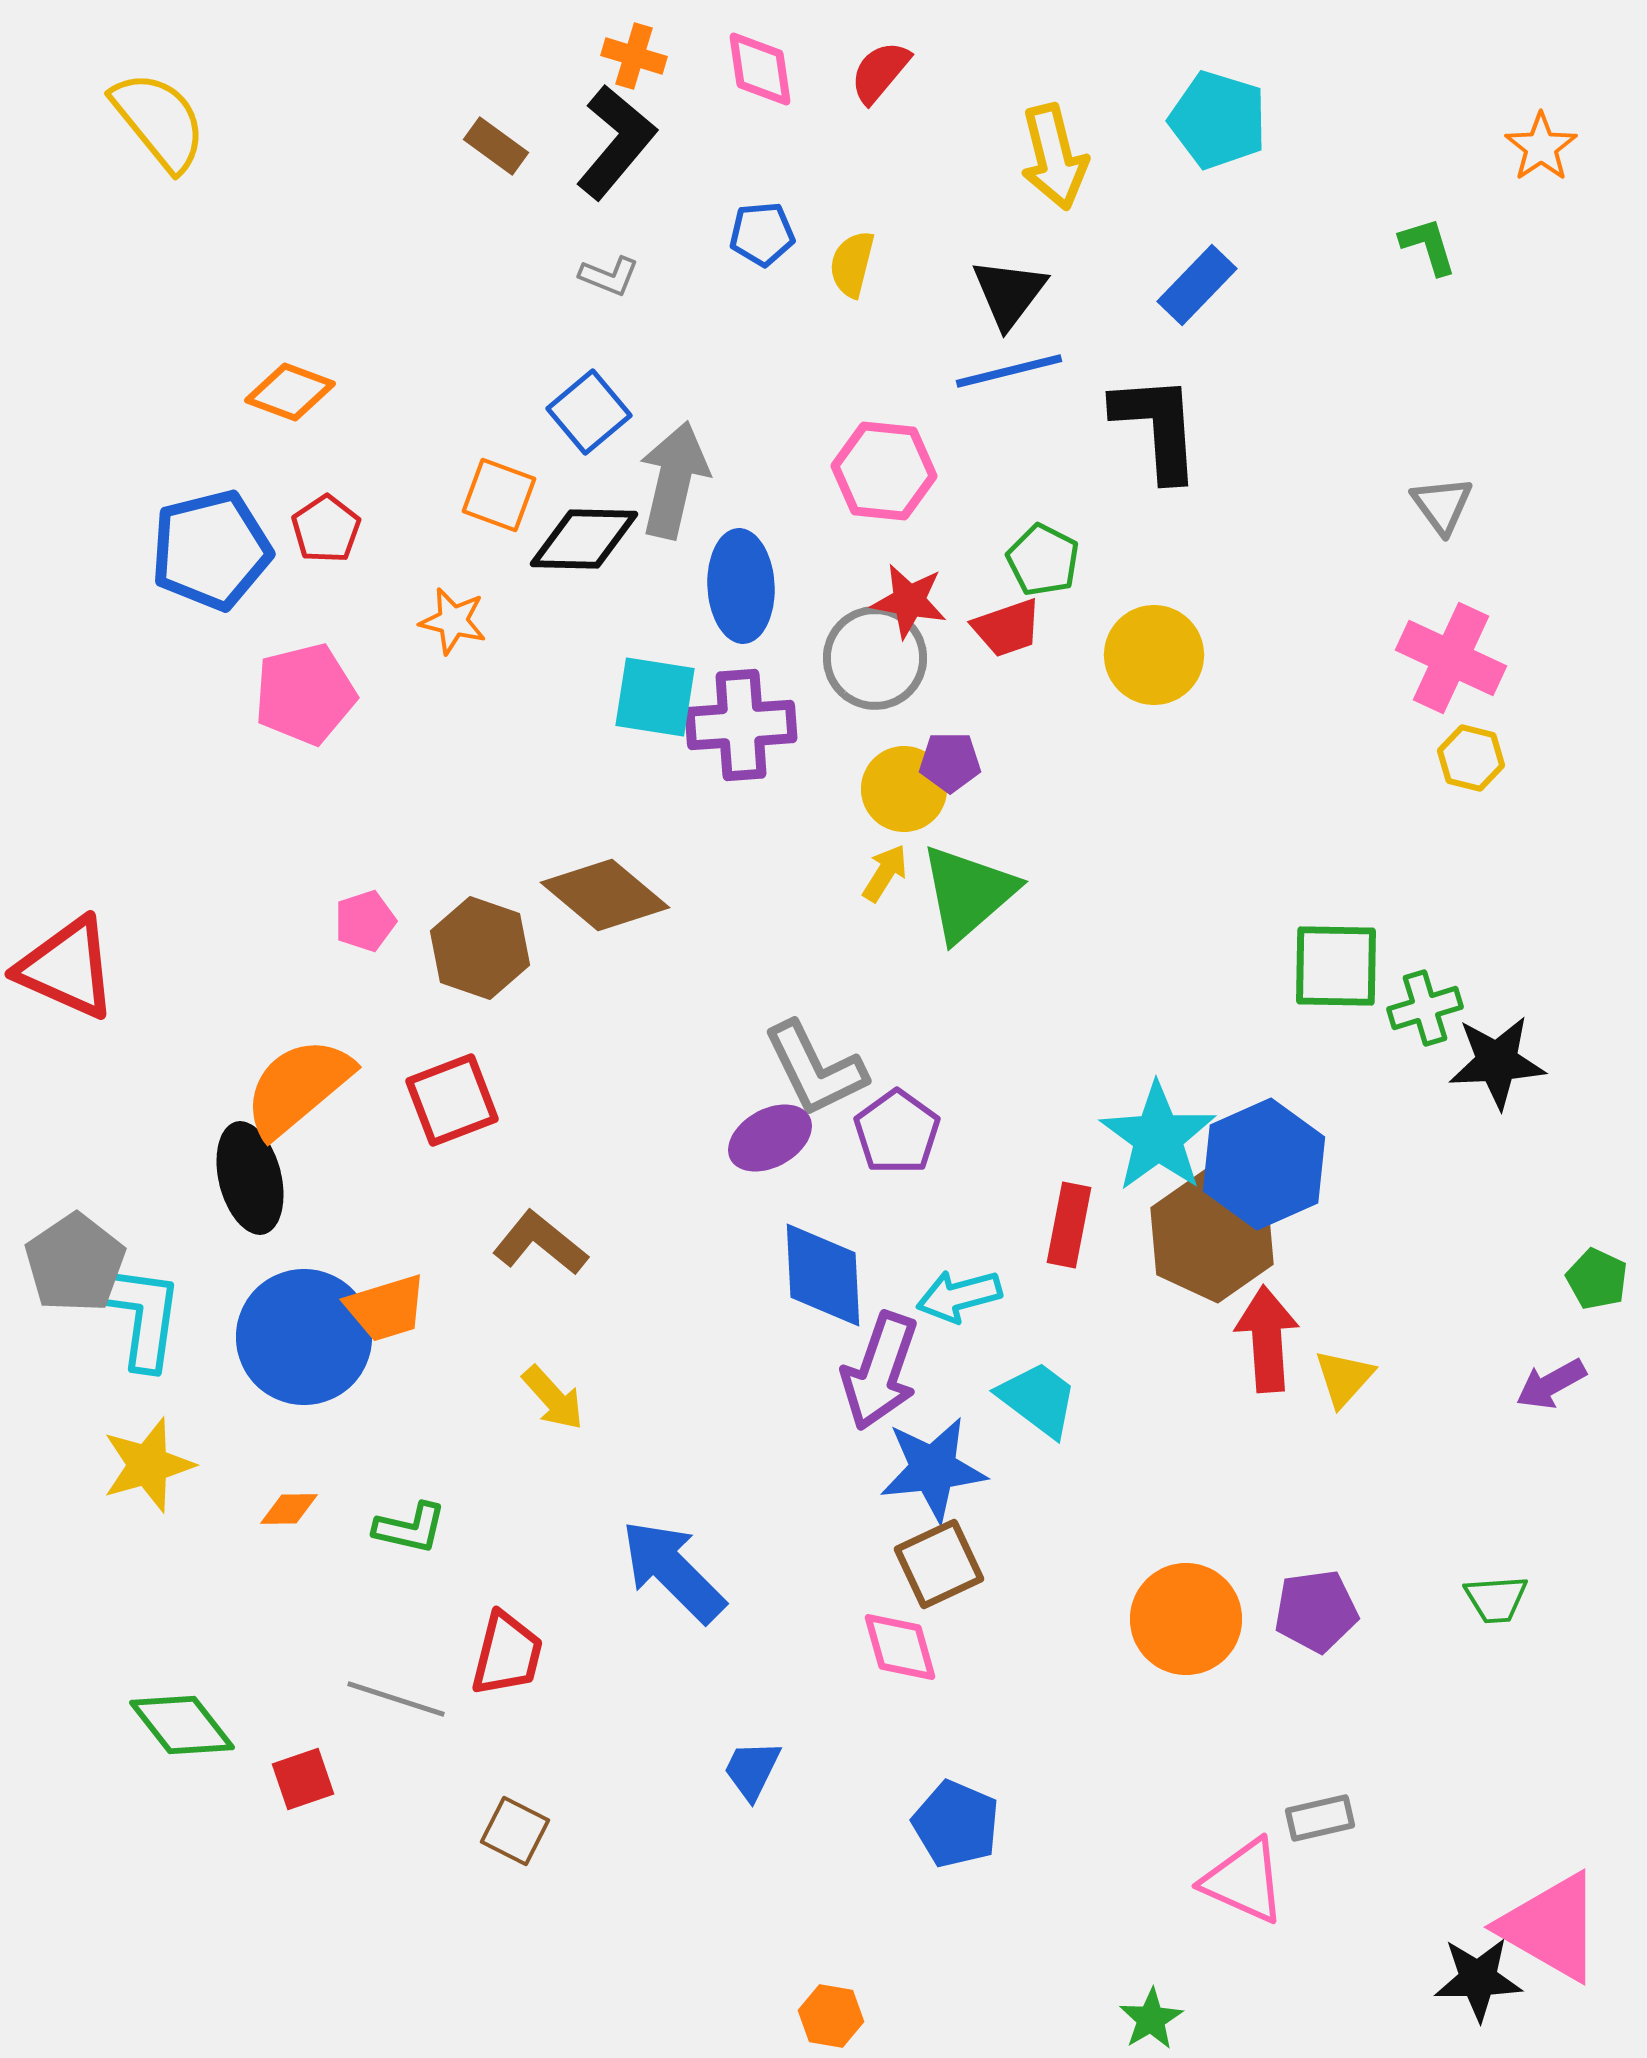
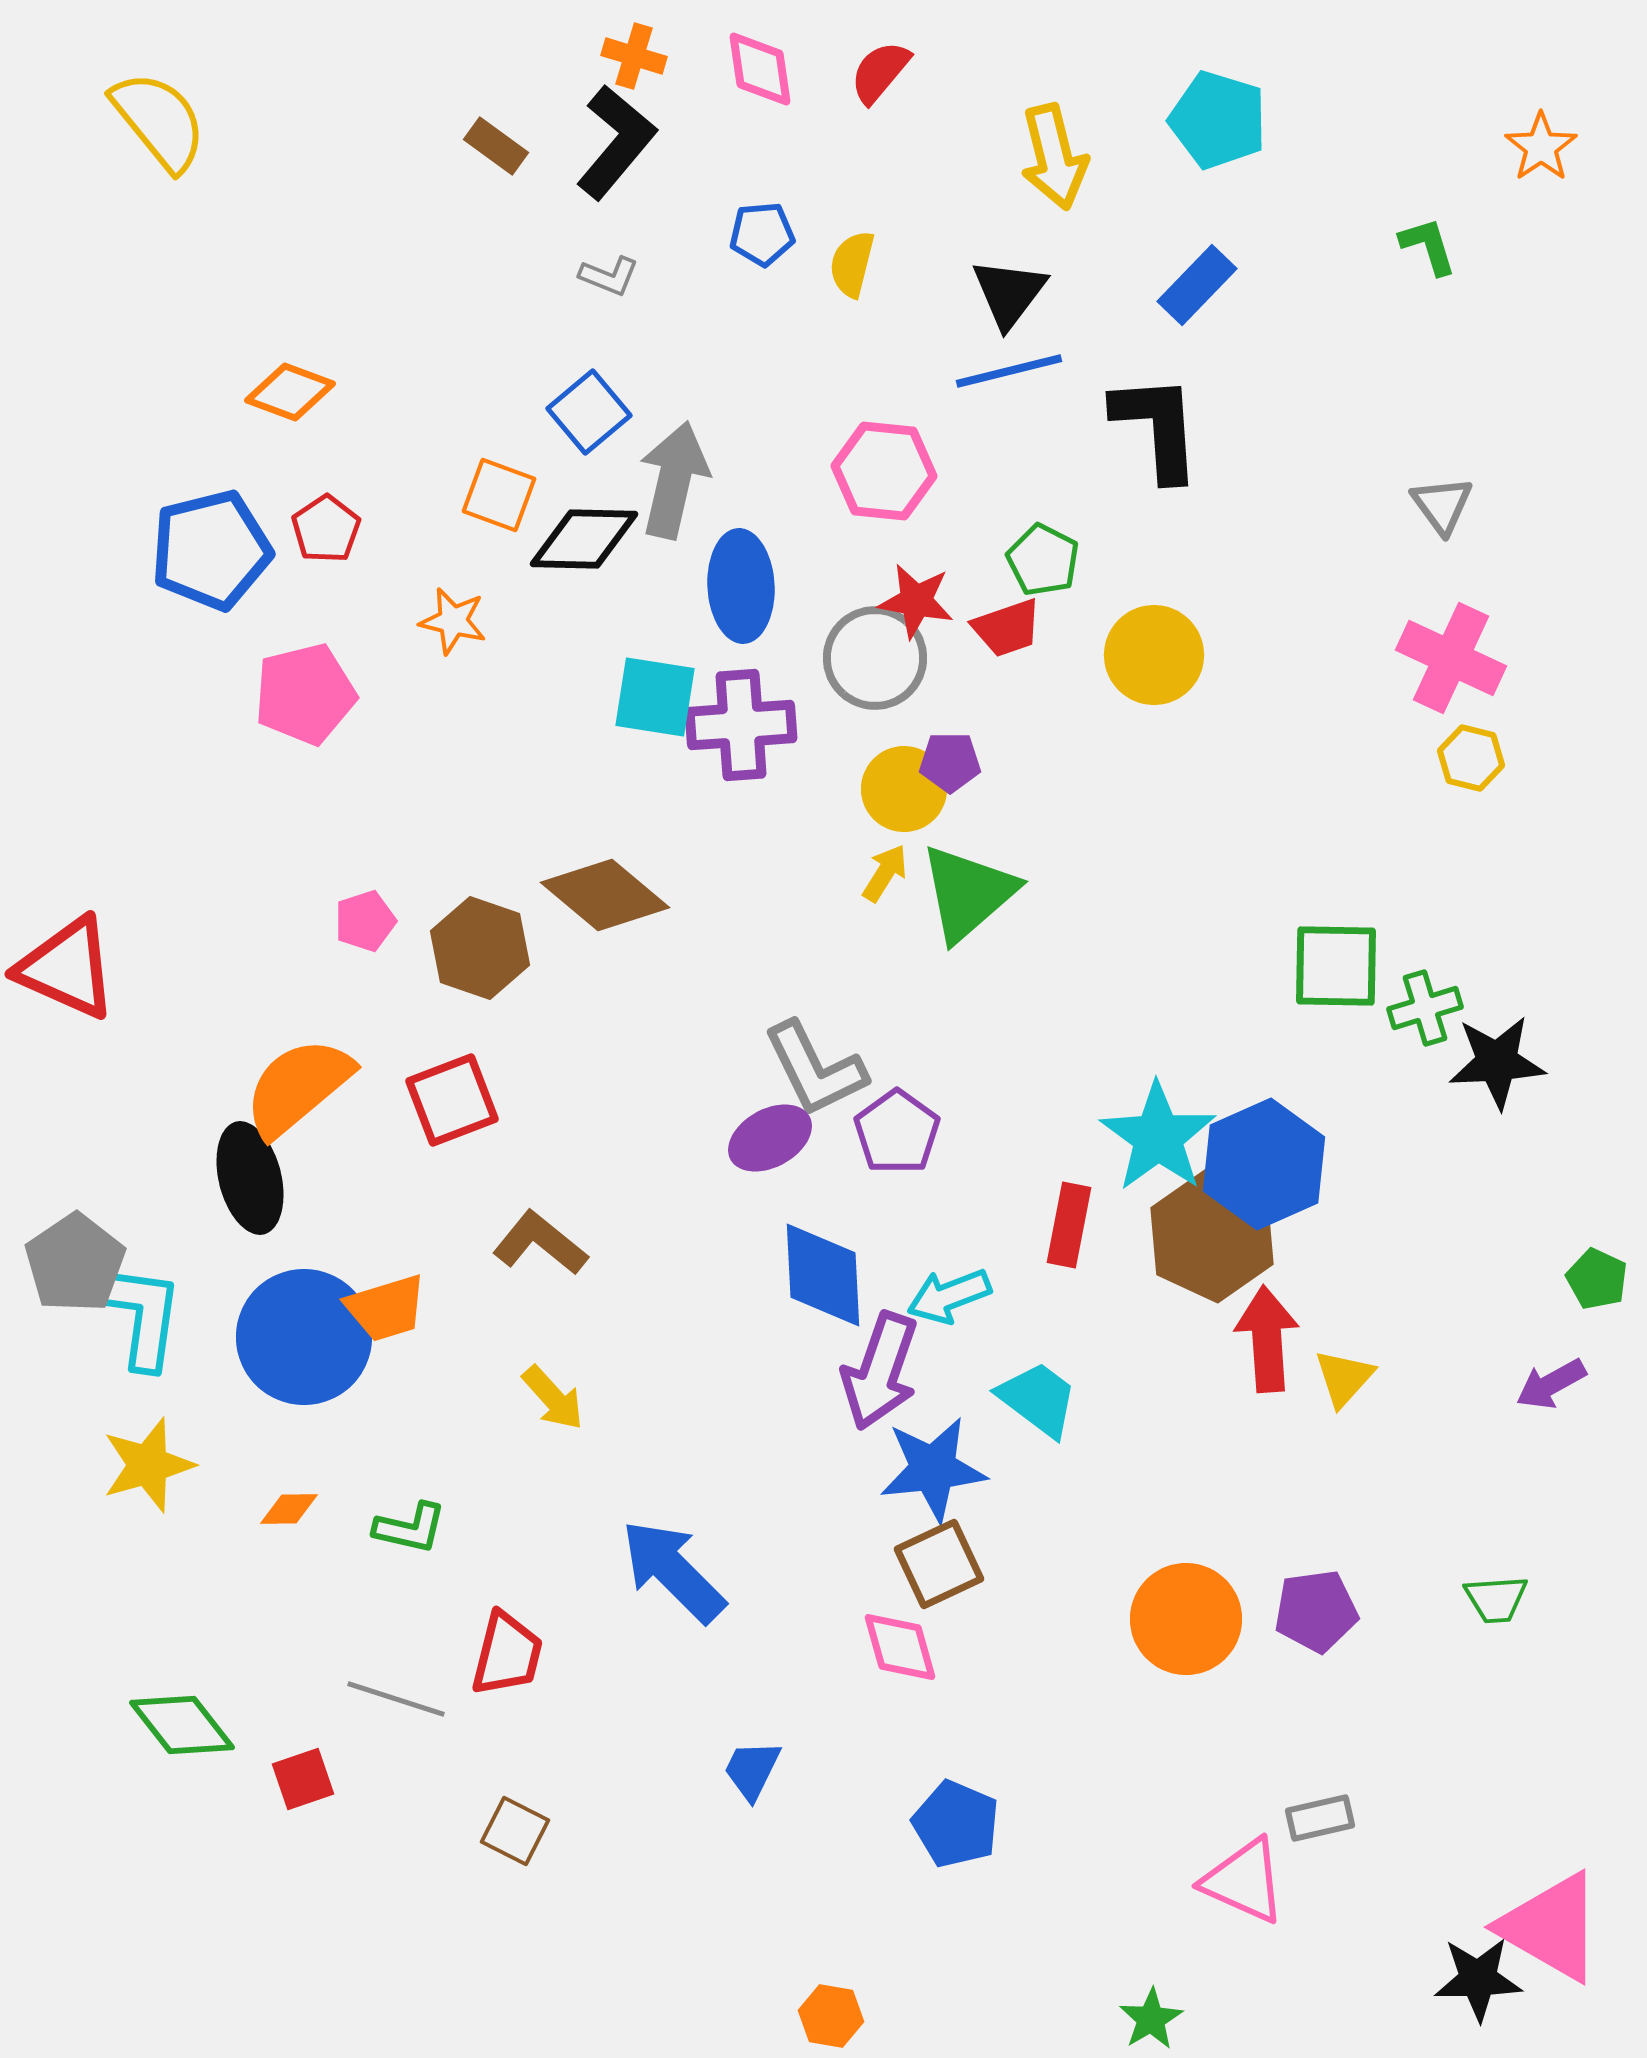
red star at (909, 601): moved 7 px right
cyan arrow at (959, 1296): moved 10 px left; rotated 6 degrees counterclockwise
